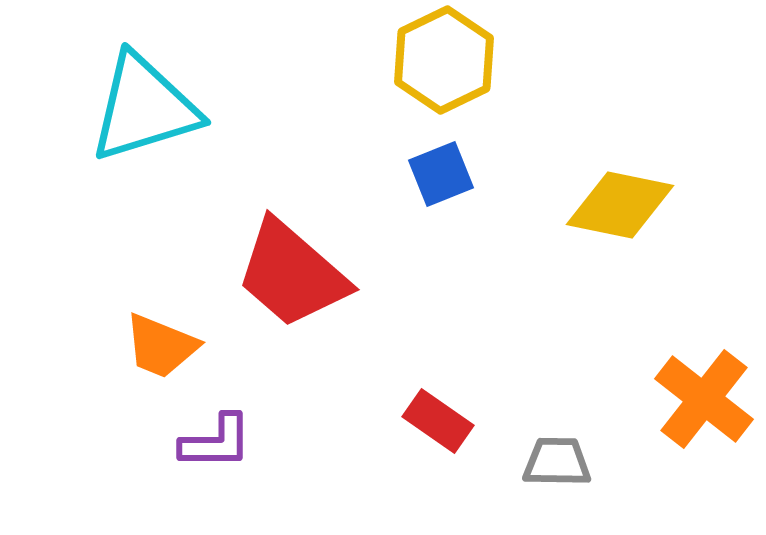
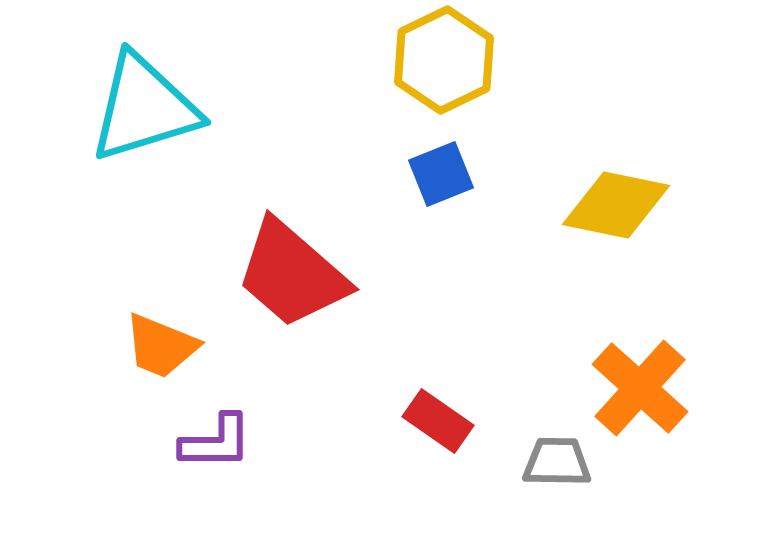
yellow diamond: moved 4 px left
orange cross: moved 64 px left, 11 px up; rotated 4 degrees clockwise
